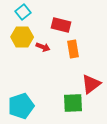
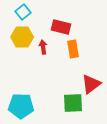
red rectangle: moved 2 px down
red arrow: rotated 120 degrees counterclockwise
cyan pentagon: rotated 20 degrees clockwise
